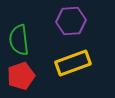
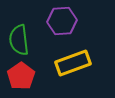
purple hexagon: moved 9 px left
red pentagon: rotated 16 degrees counterclockwise
